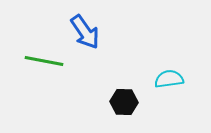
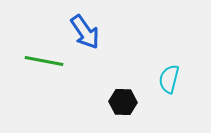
cyan semicircle: rotated 68 degrees counterclockwise
black hexagon: moved 1 px left
